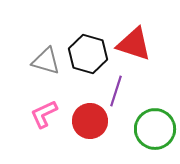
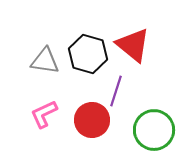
red triangle: moved 1 px left, 1 px down; rotated 21 degrees clockwise
gray triangle: moved 1 px left; rotated 8 degrees counterclockwise
red circle: moved 2 px right, 1 px up
green circle: moved 1 px left, 1 px down
